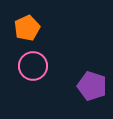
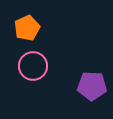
purple pentagon: rotated 16 degrees counterclockwise
